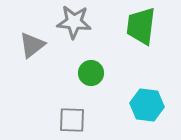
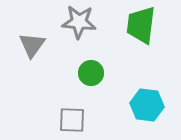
gray star: moved 5 px right
green trapezoid: moved 1 px up
gray triangle: rotated 16 degrees counterclockwise
